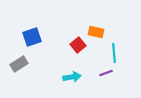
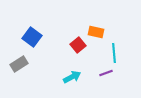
blue square: rotated 36 degrees counterclockwise
cyan arrow: rotated 18 degrees counterclockwise
